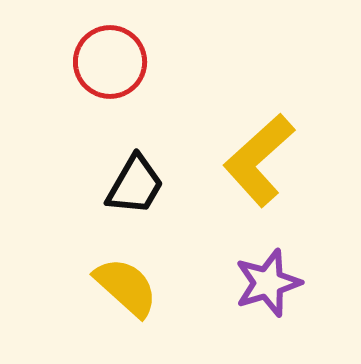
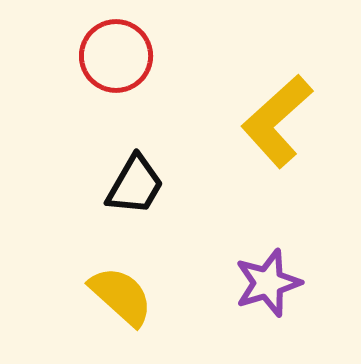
red circle: moved 6 px right, 6 px up
yellow L-shape: moved 18 px right, 39 px up
yellow semicircle: moved 5 px left, 9 px down
